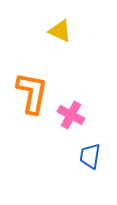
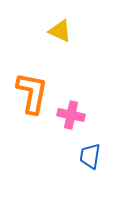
pink cross: rotated 16 degrees counterclockwise
